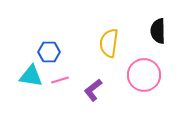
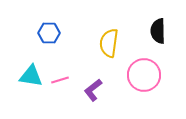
blue hexagon: moved 19 px up
